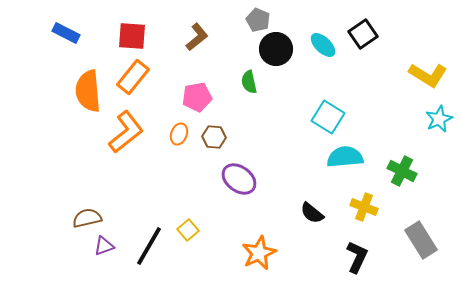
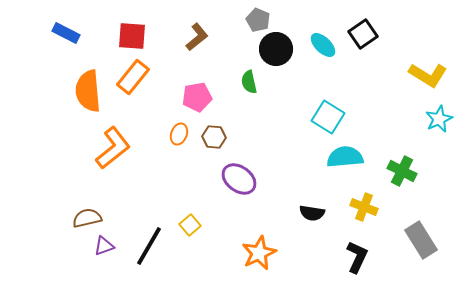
orange L-shape: moved 13 px left, 16 px down
black semicircle: rotated 30 degrees counterclockwise
yellow square: moved 2 px right, 5 px up
